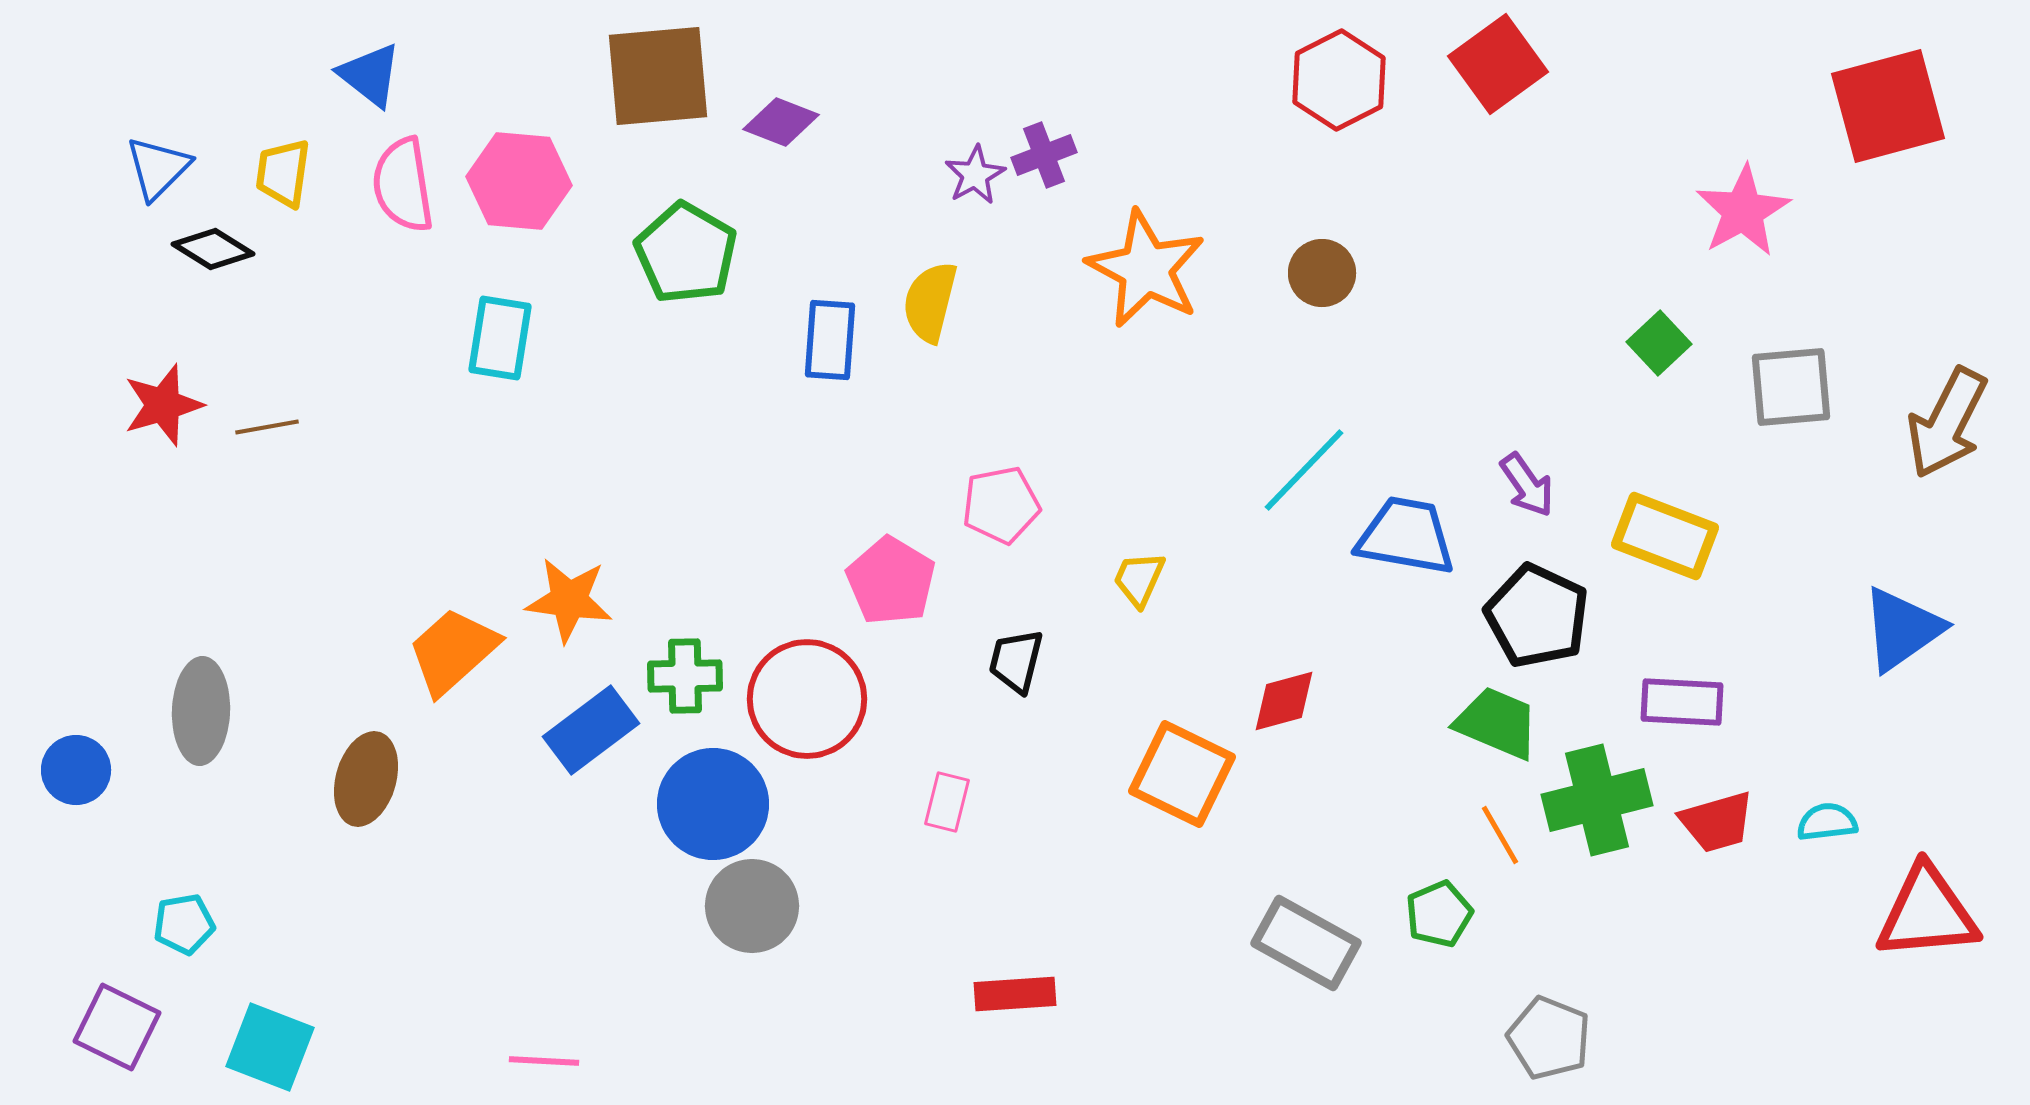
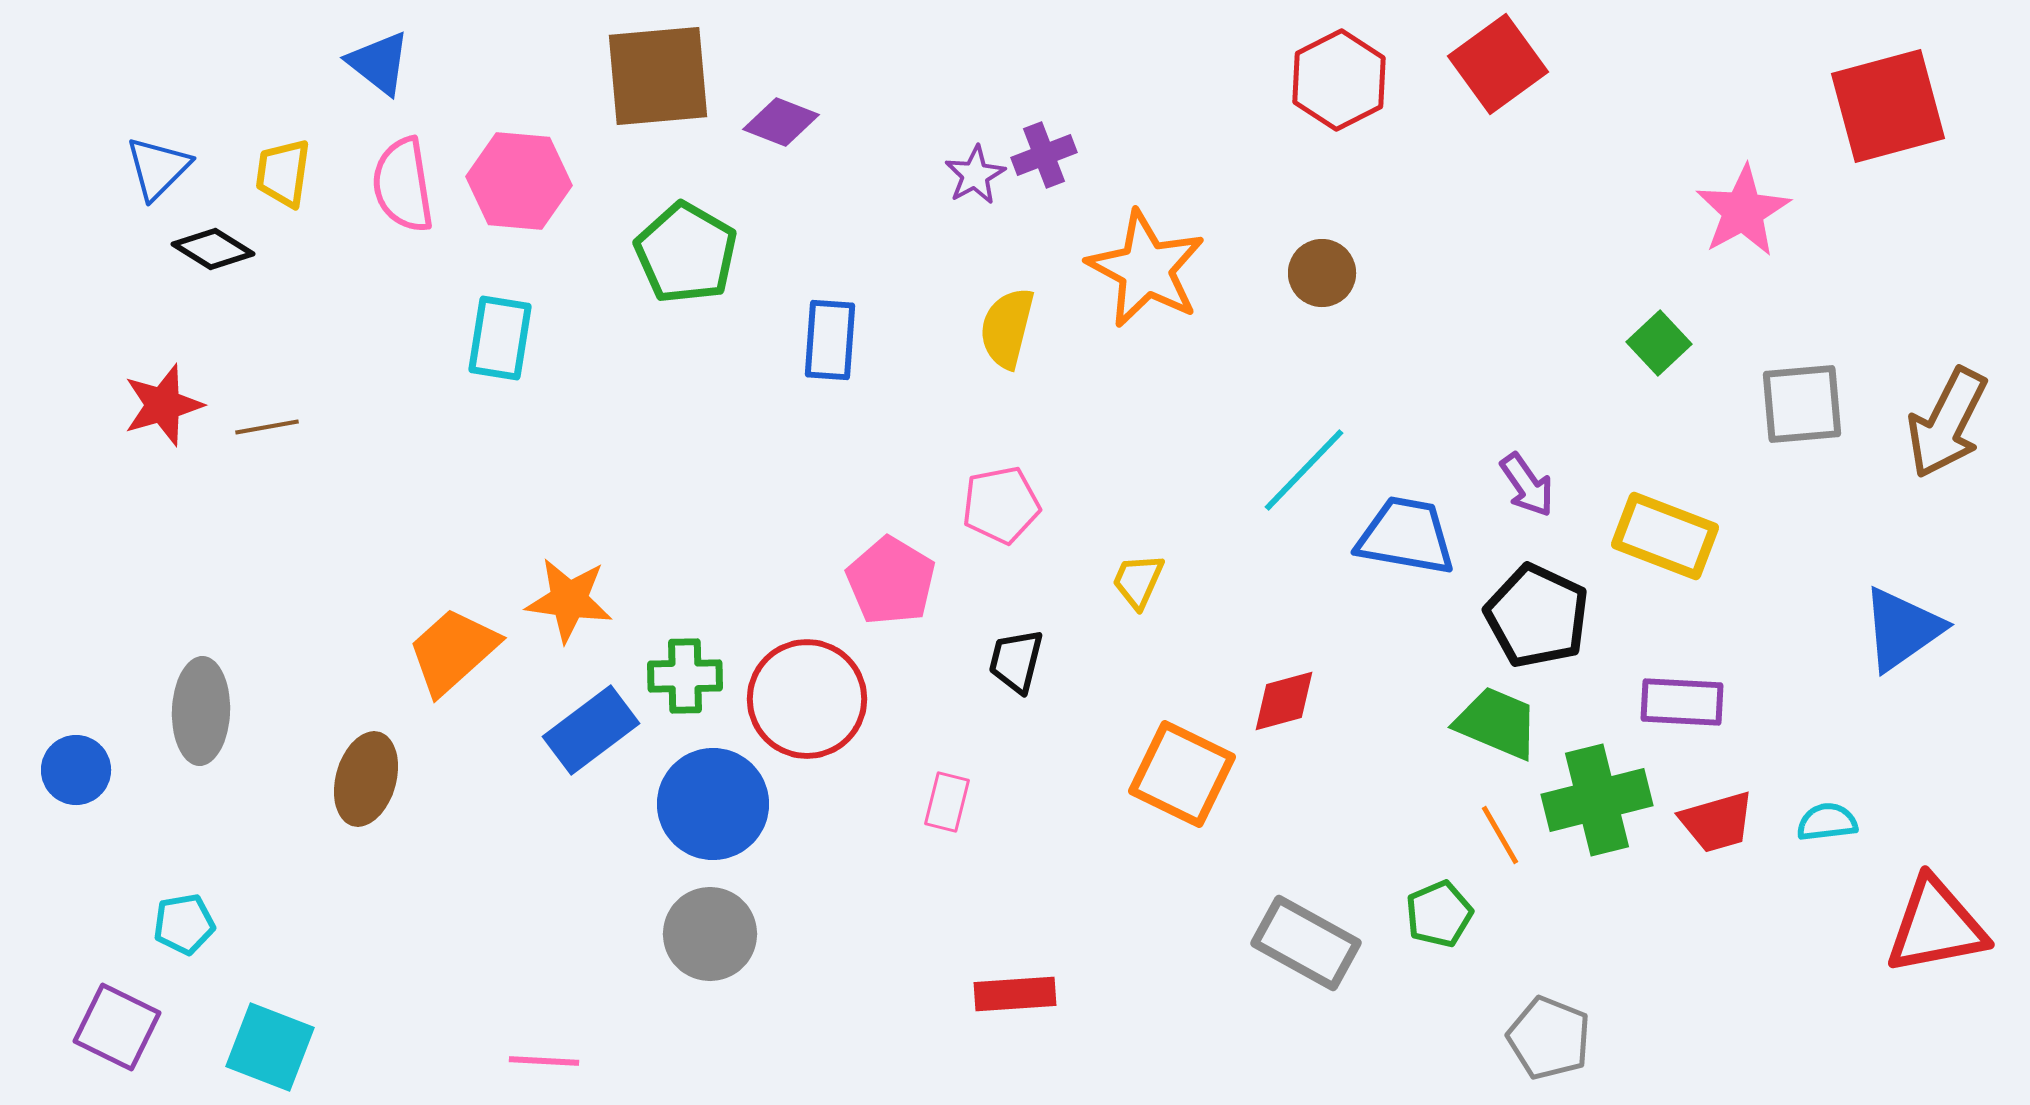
blue triangle at (370, 75): moved 9 px right, 12 px up
yellow semicircle at (930, 302): moved 77 px right, 26 px down
gray square at (1791, 387): moved 11 px right, 17 px down
yellow trapezoid at (1139, 579): moved 1 px left, 2 px down
gray circle at (752, 906): moved 42 px left, 28 px down
red triangle at (1927, 913): moved 9 px right, 13 px down; rotated 6 degrees counterclockwise
